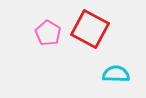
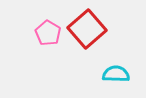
red square: moved 3 px left; rotated 21 degrees clockwise
